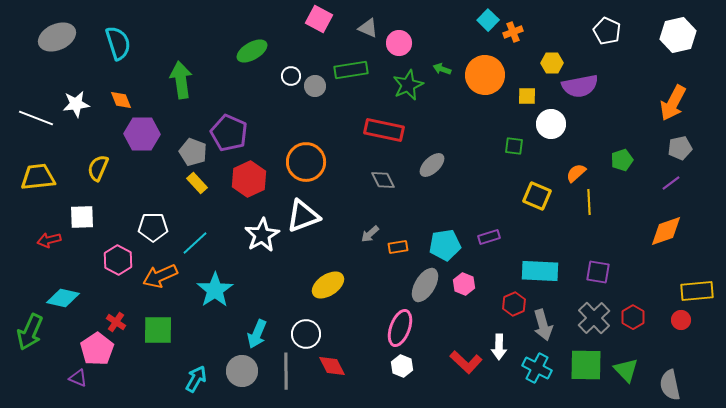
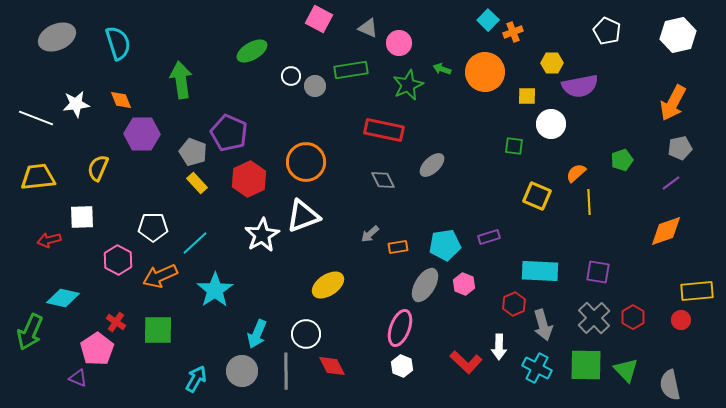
orange circle at (485, 75): moved 3 px up
